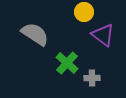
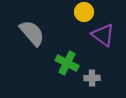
gray semicircle: moved 3 px left, 1 px up; rotated 16 degrees clockwise
green cross: rotated 15 degrees counterclockwise
